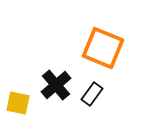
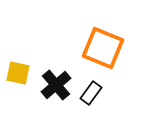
black rectangle: moved 1 px left, 1 px up
yellow square: moved 30 px up
